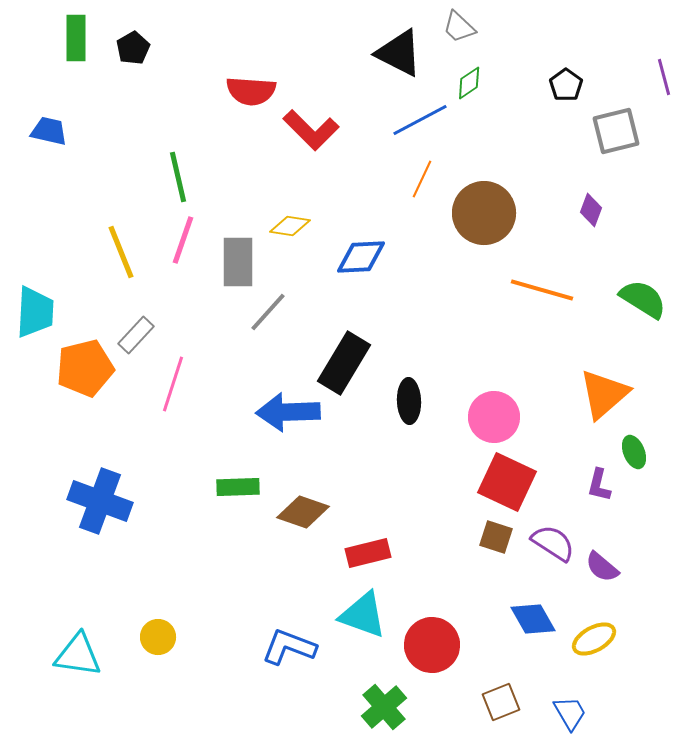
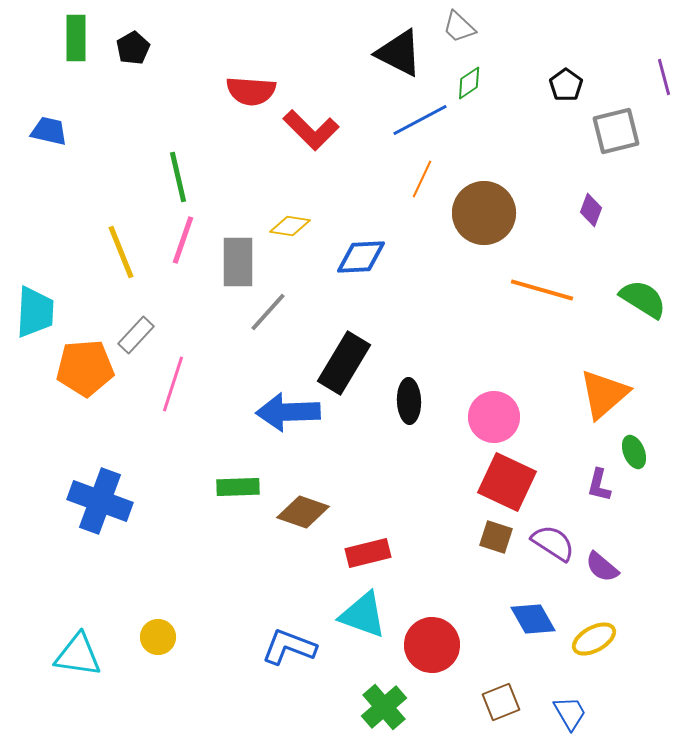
orange pentagon at (85, 368): rotated 10 degrees clockwise
